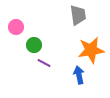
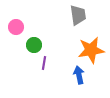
purple line: rotated 72 degrees clockwise
